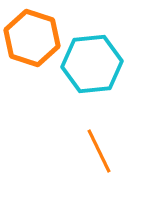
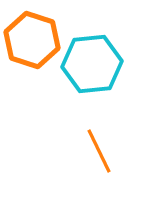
orange hexagon: moved 2 px down
